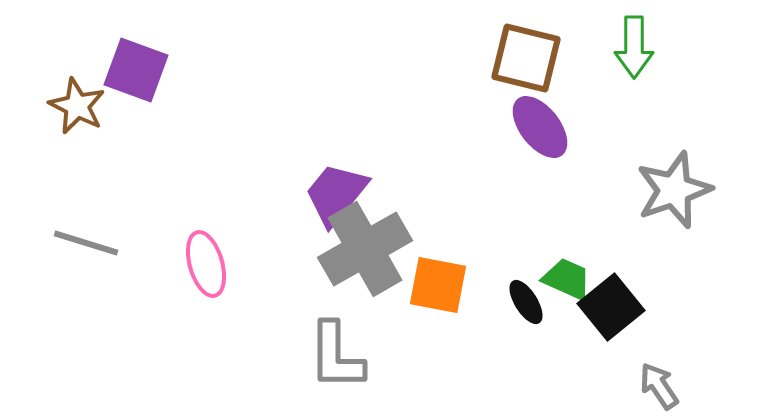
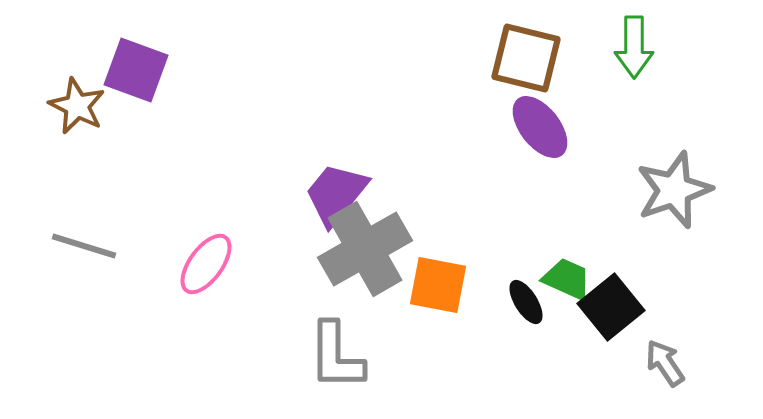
gray line: moved 2 px left, 3 px down
pink ellipse: rotated 52 degrees clockwise
gray arrow: moved 6 px right, 23 px up
